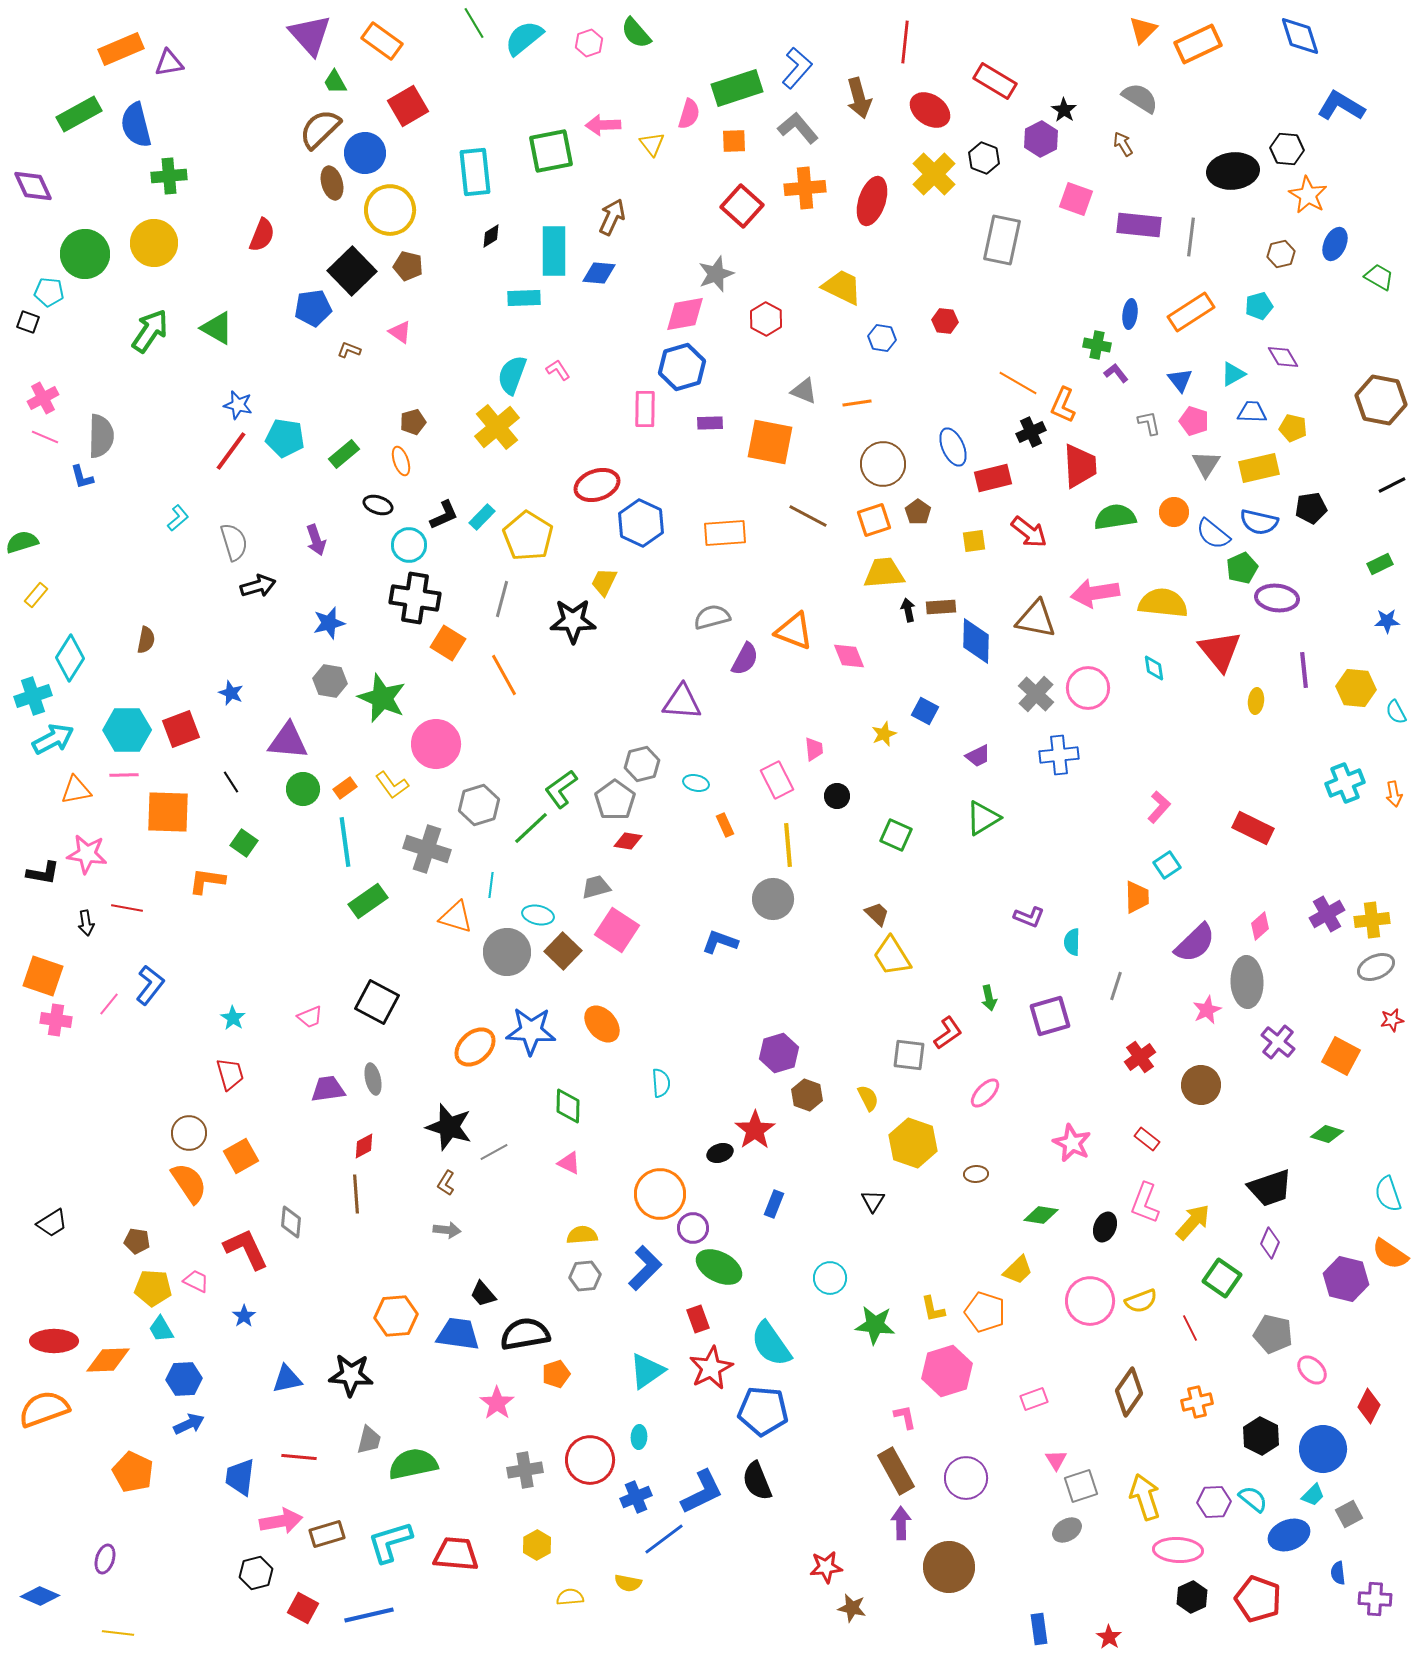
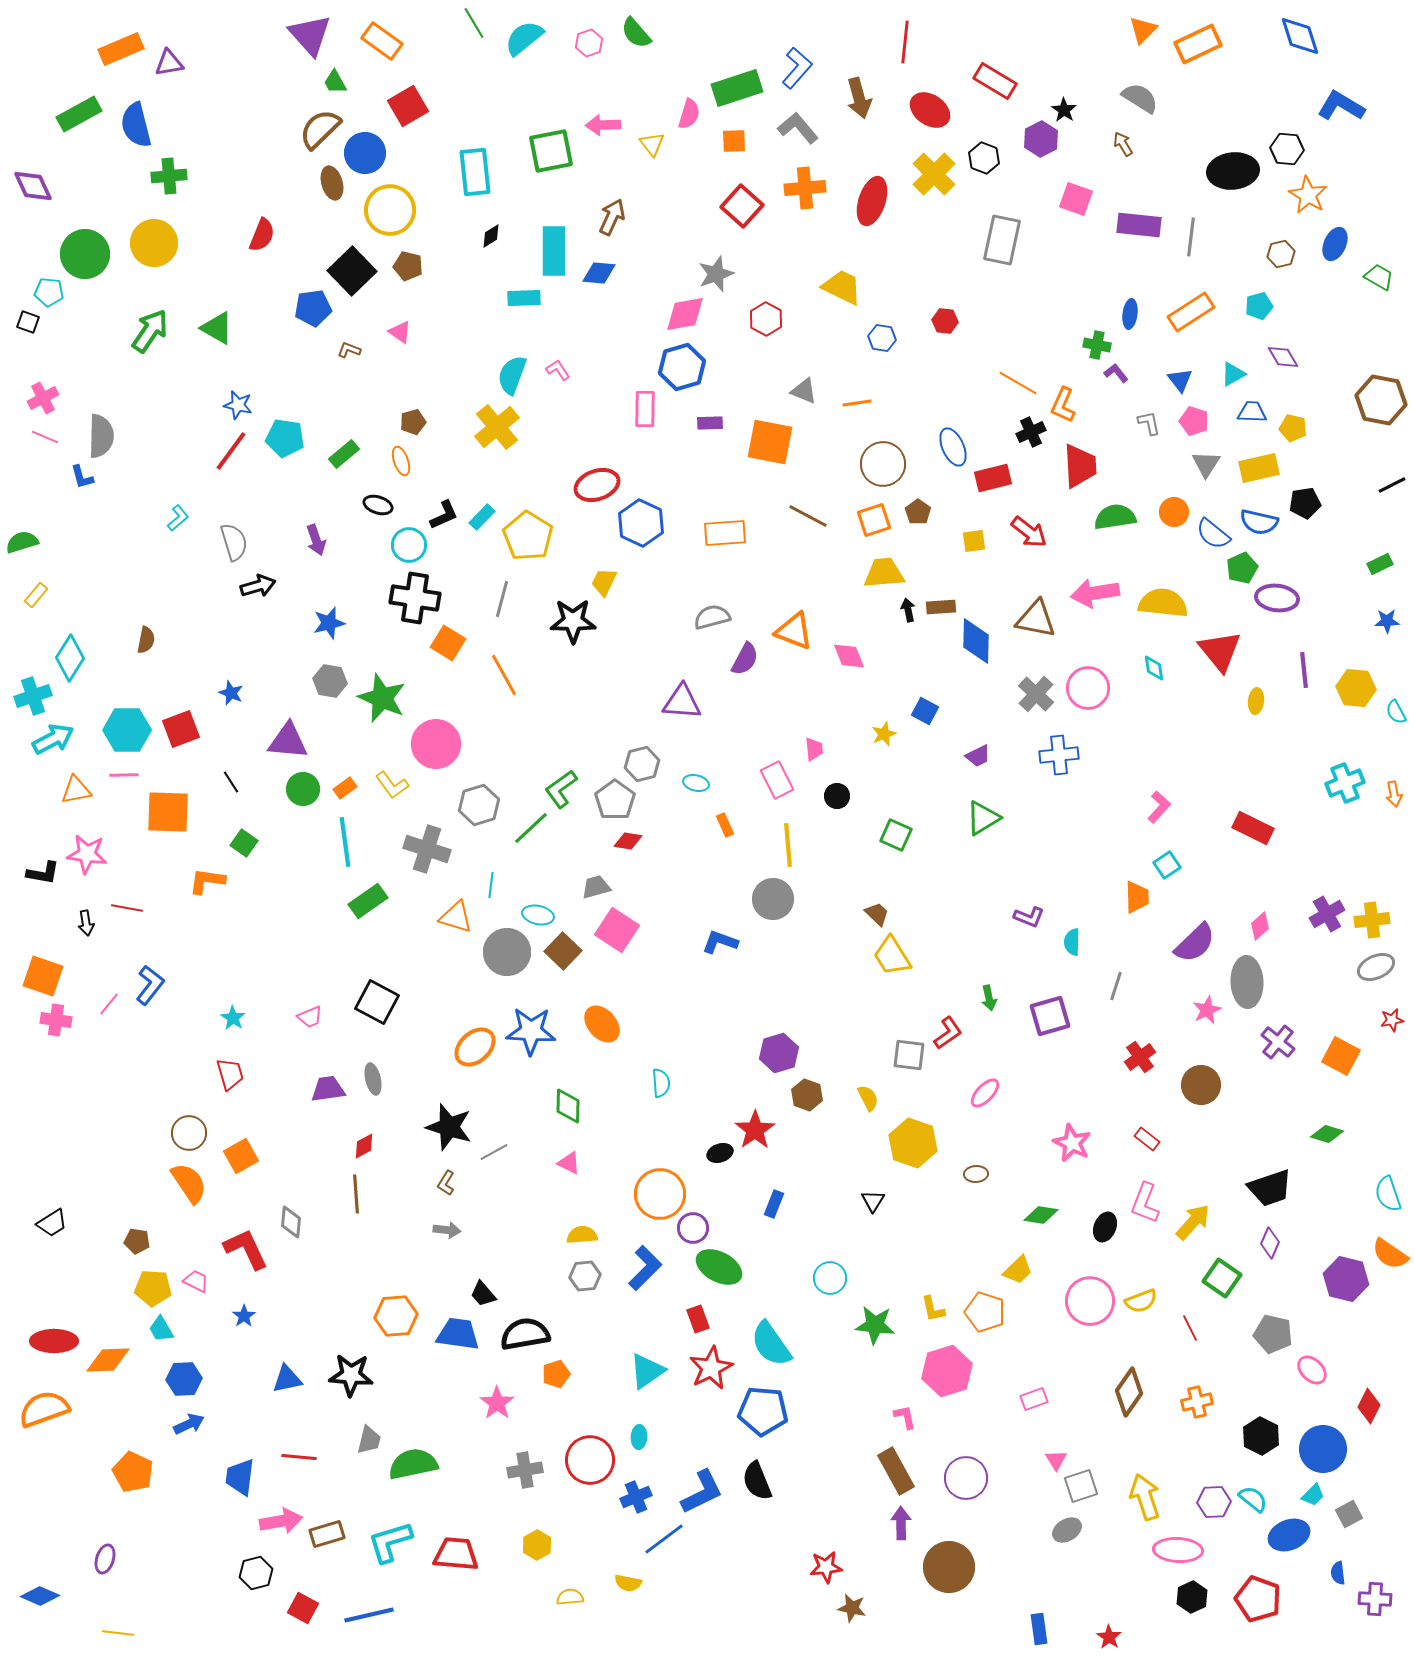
black pentagon at (1311, 508): moved 6 px left, 5 px up
